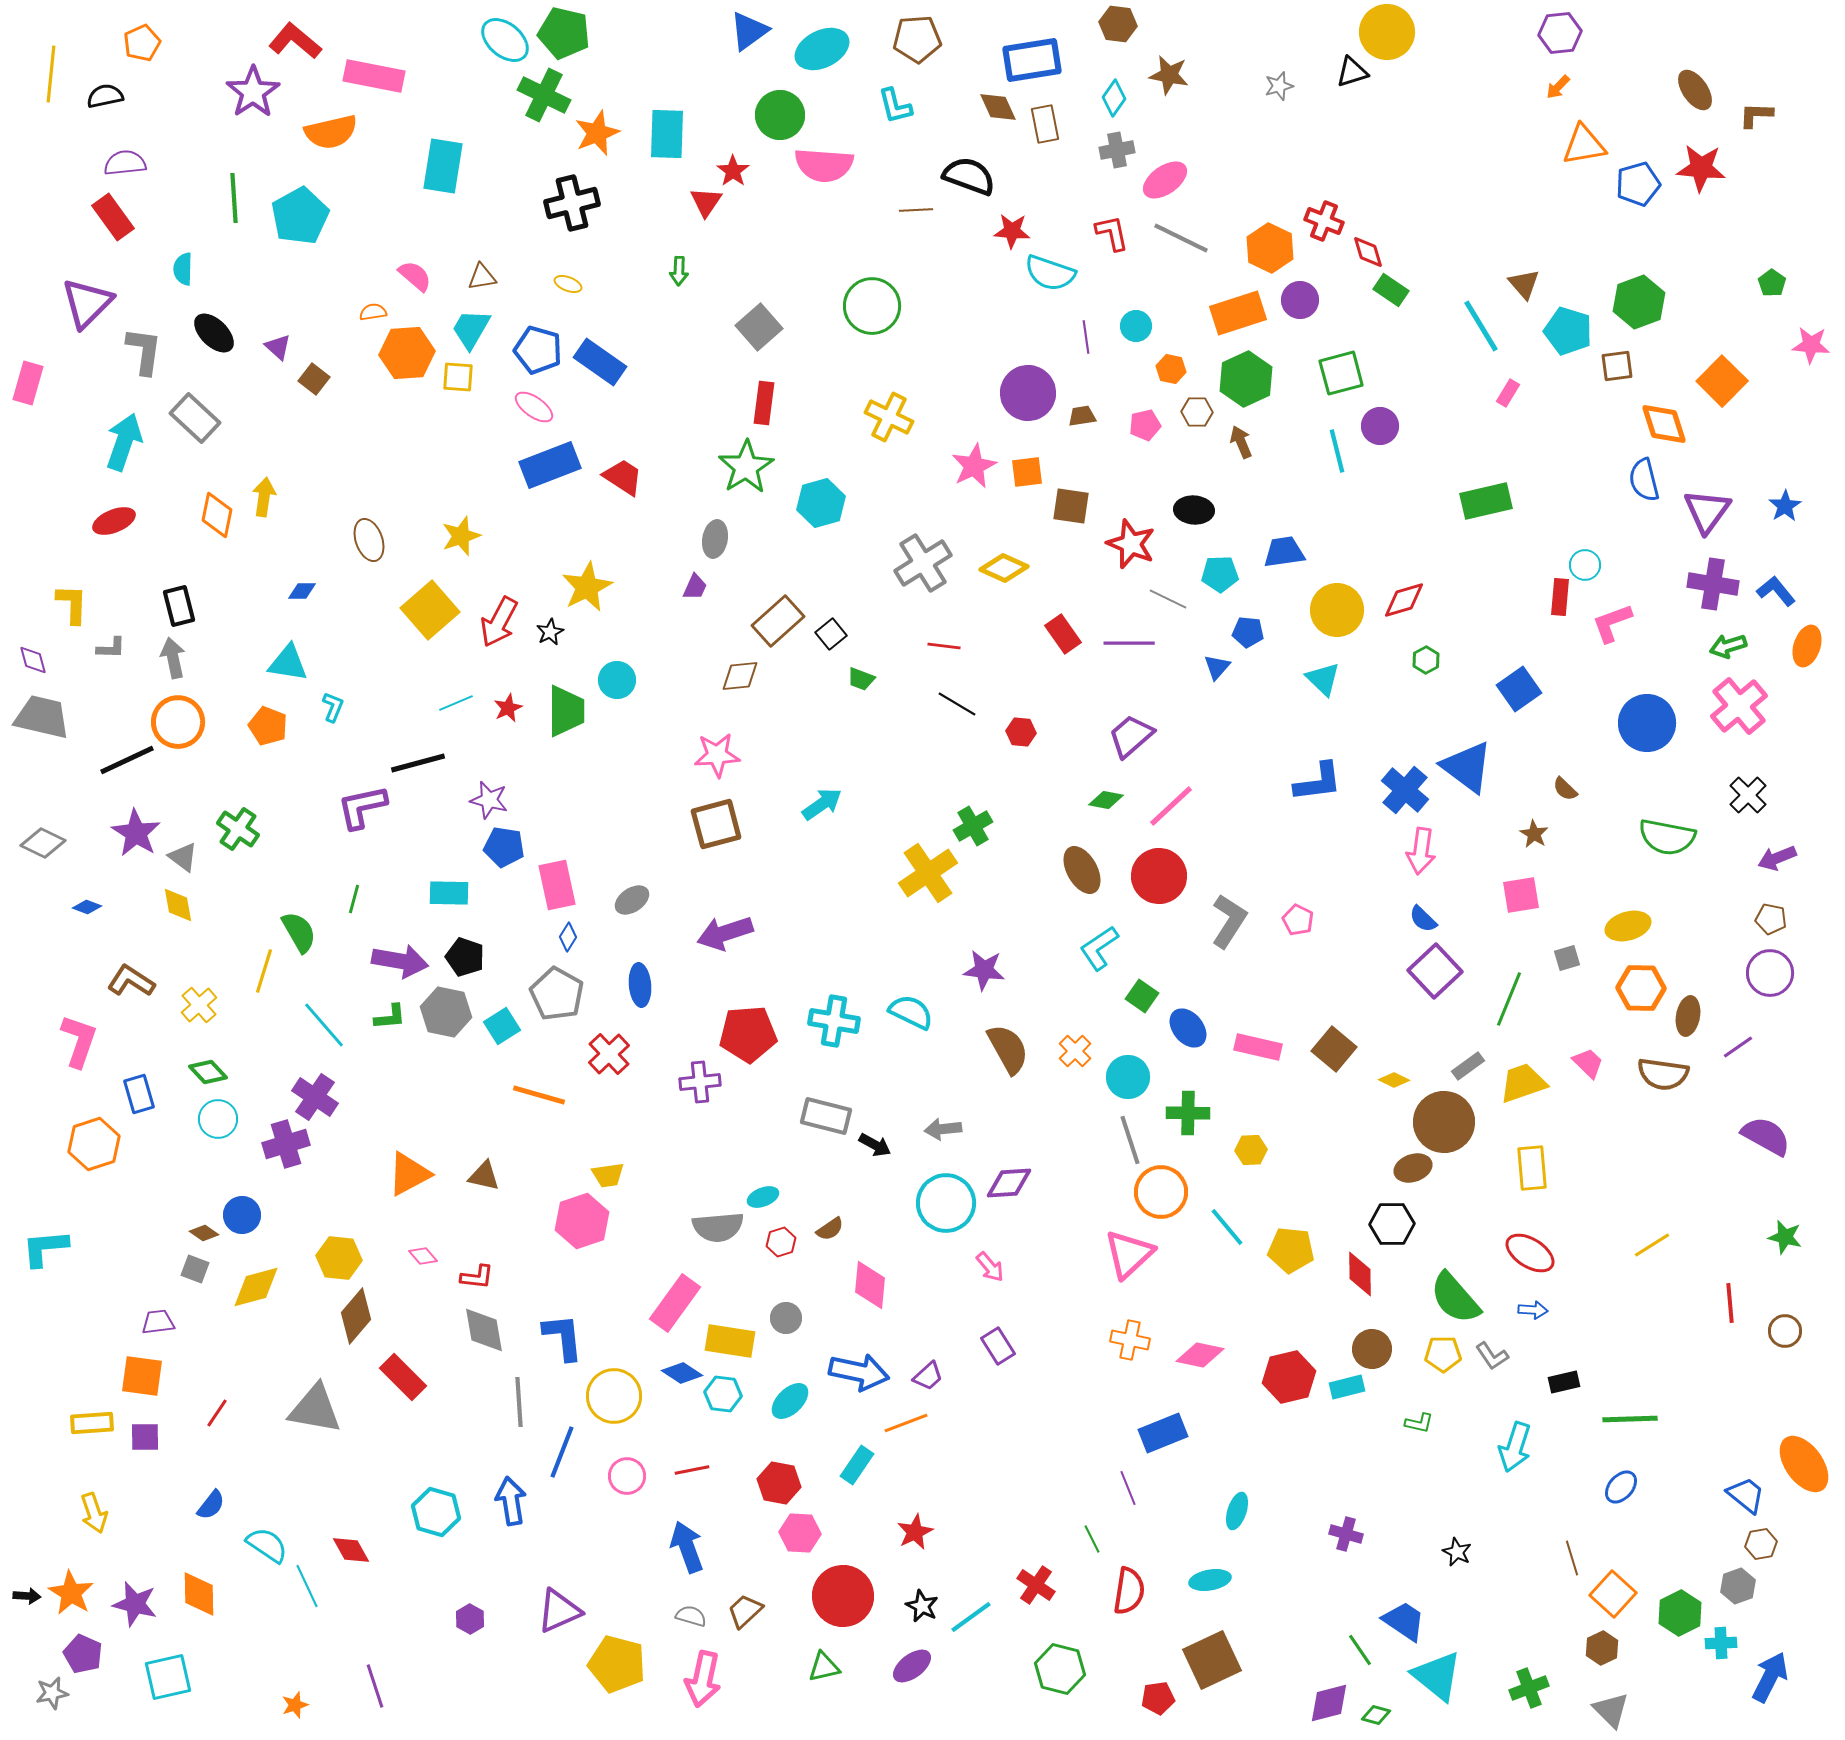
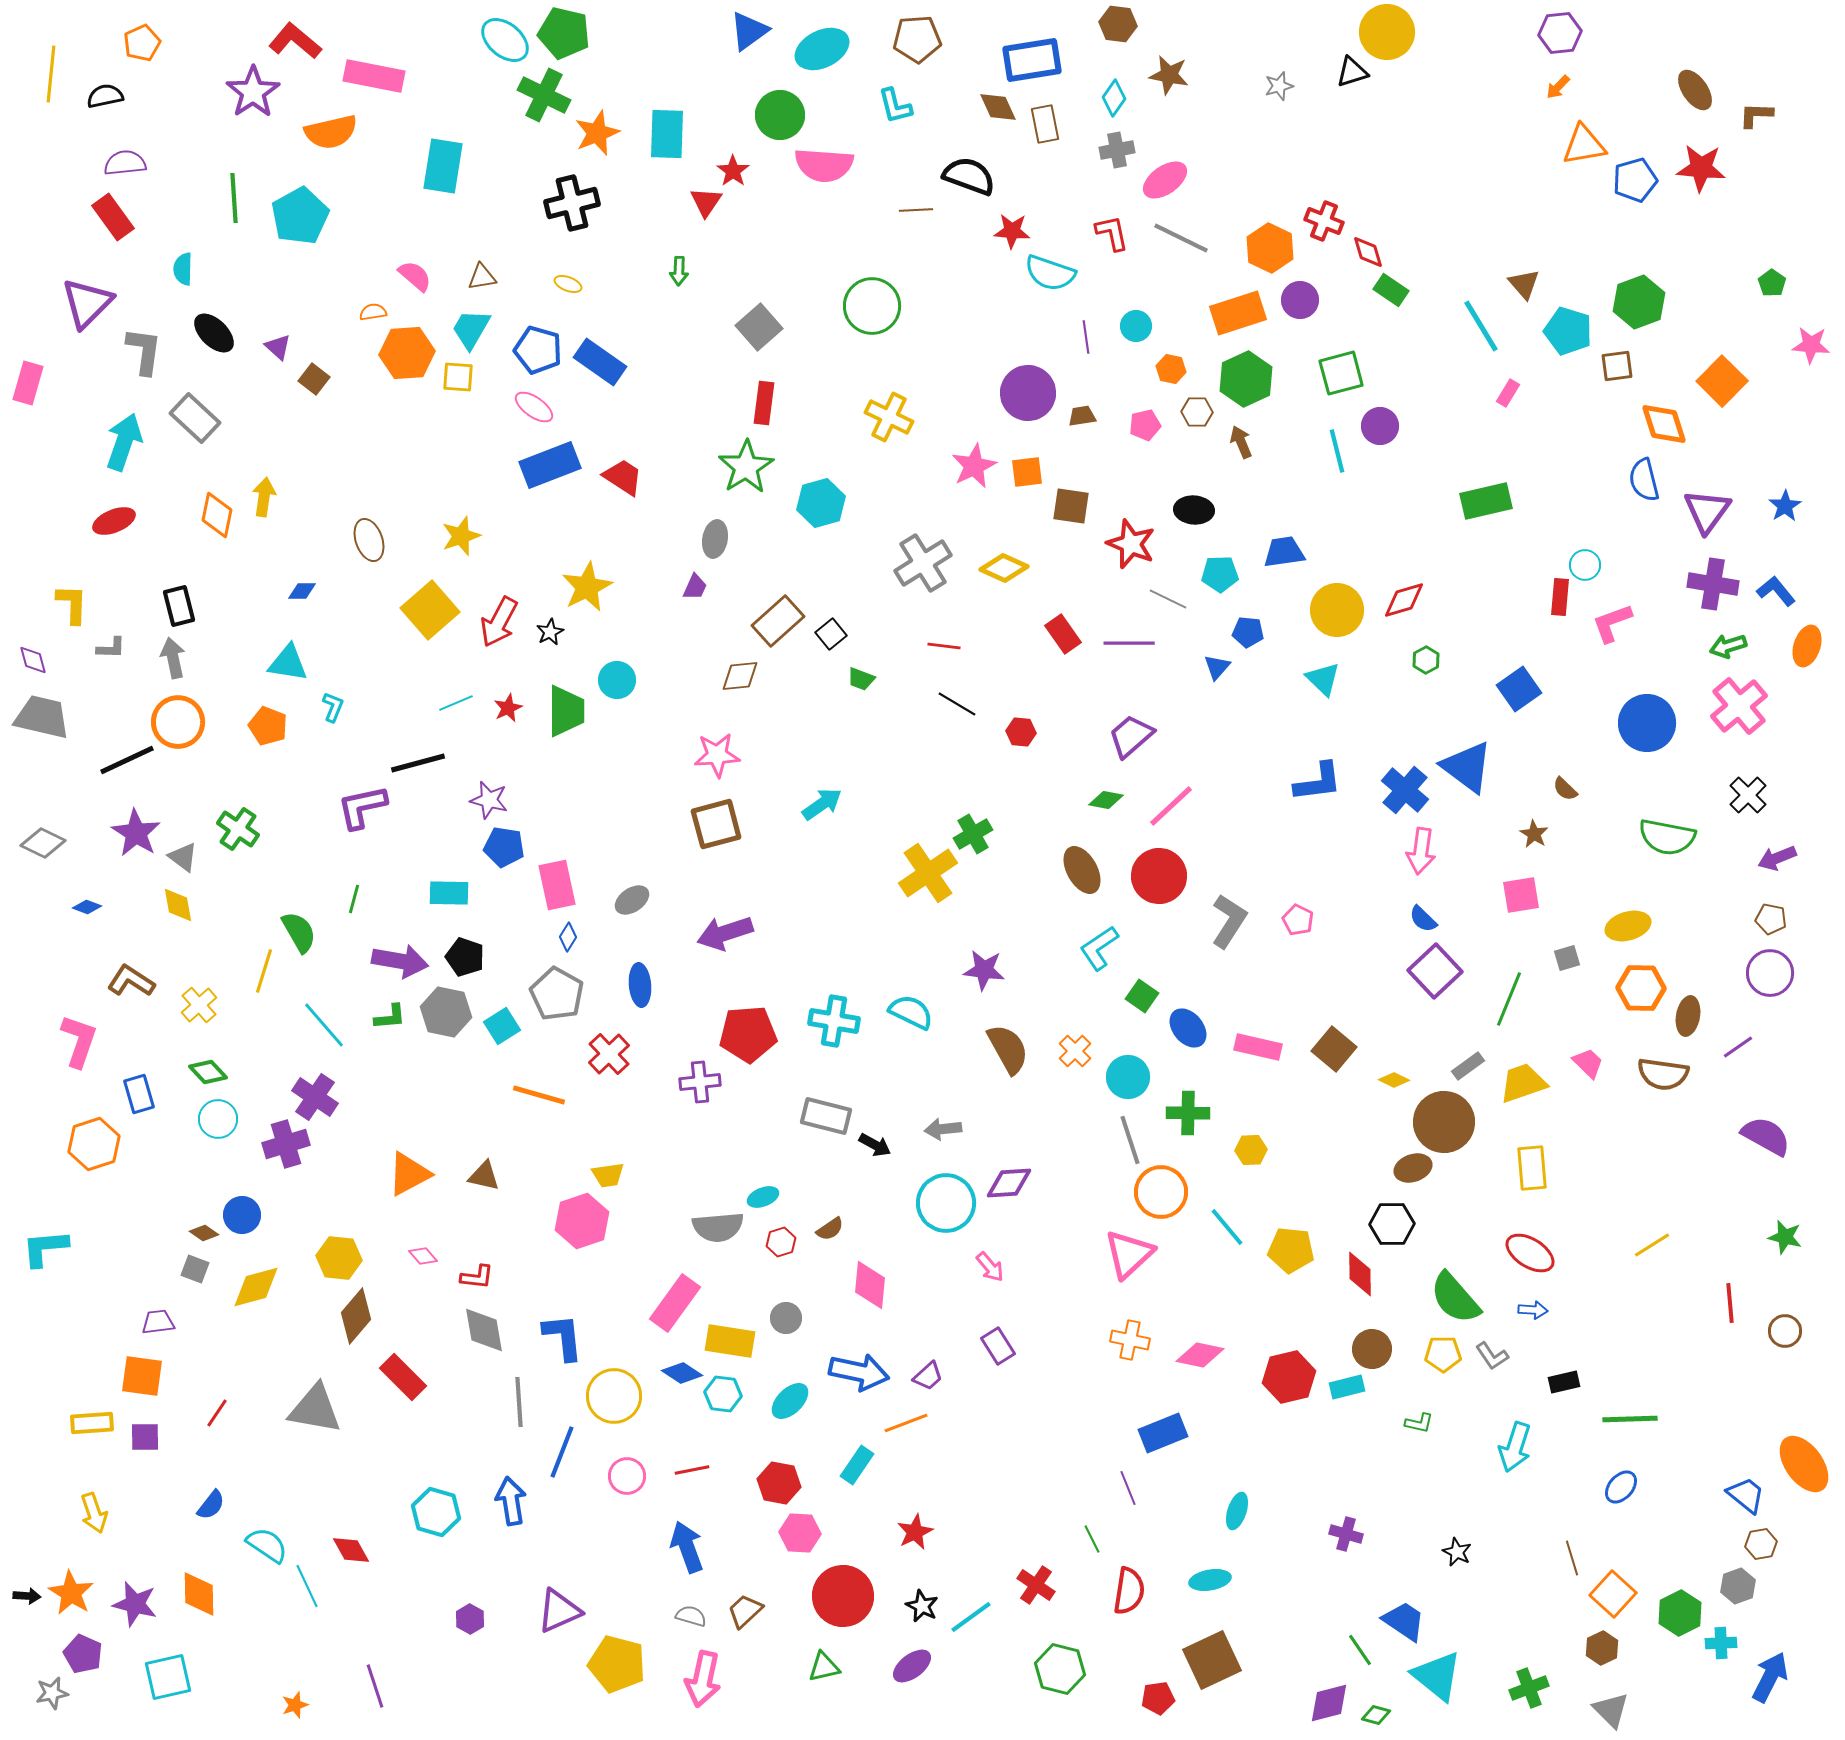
blue pentagon at (1638, 184): moved 3 px left, 4 px up
green cross at (973, 826): moved 8 px down
